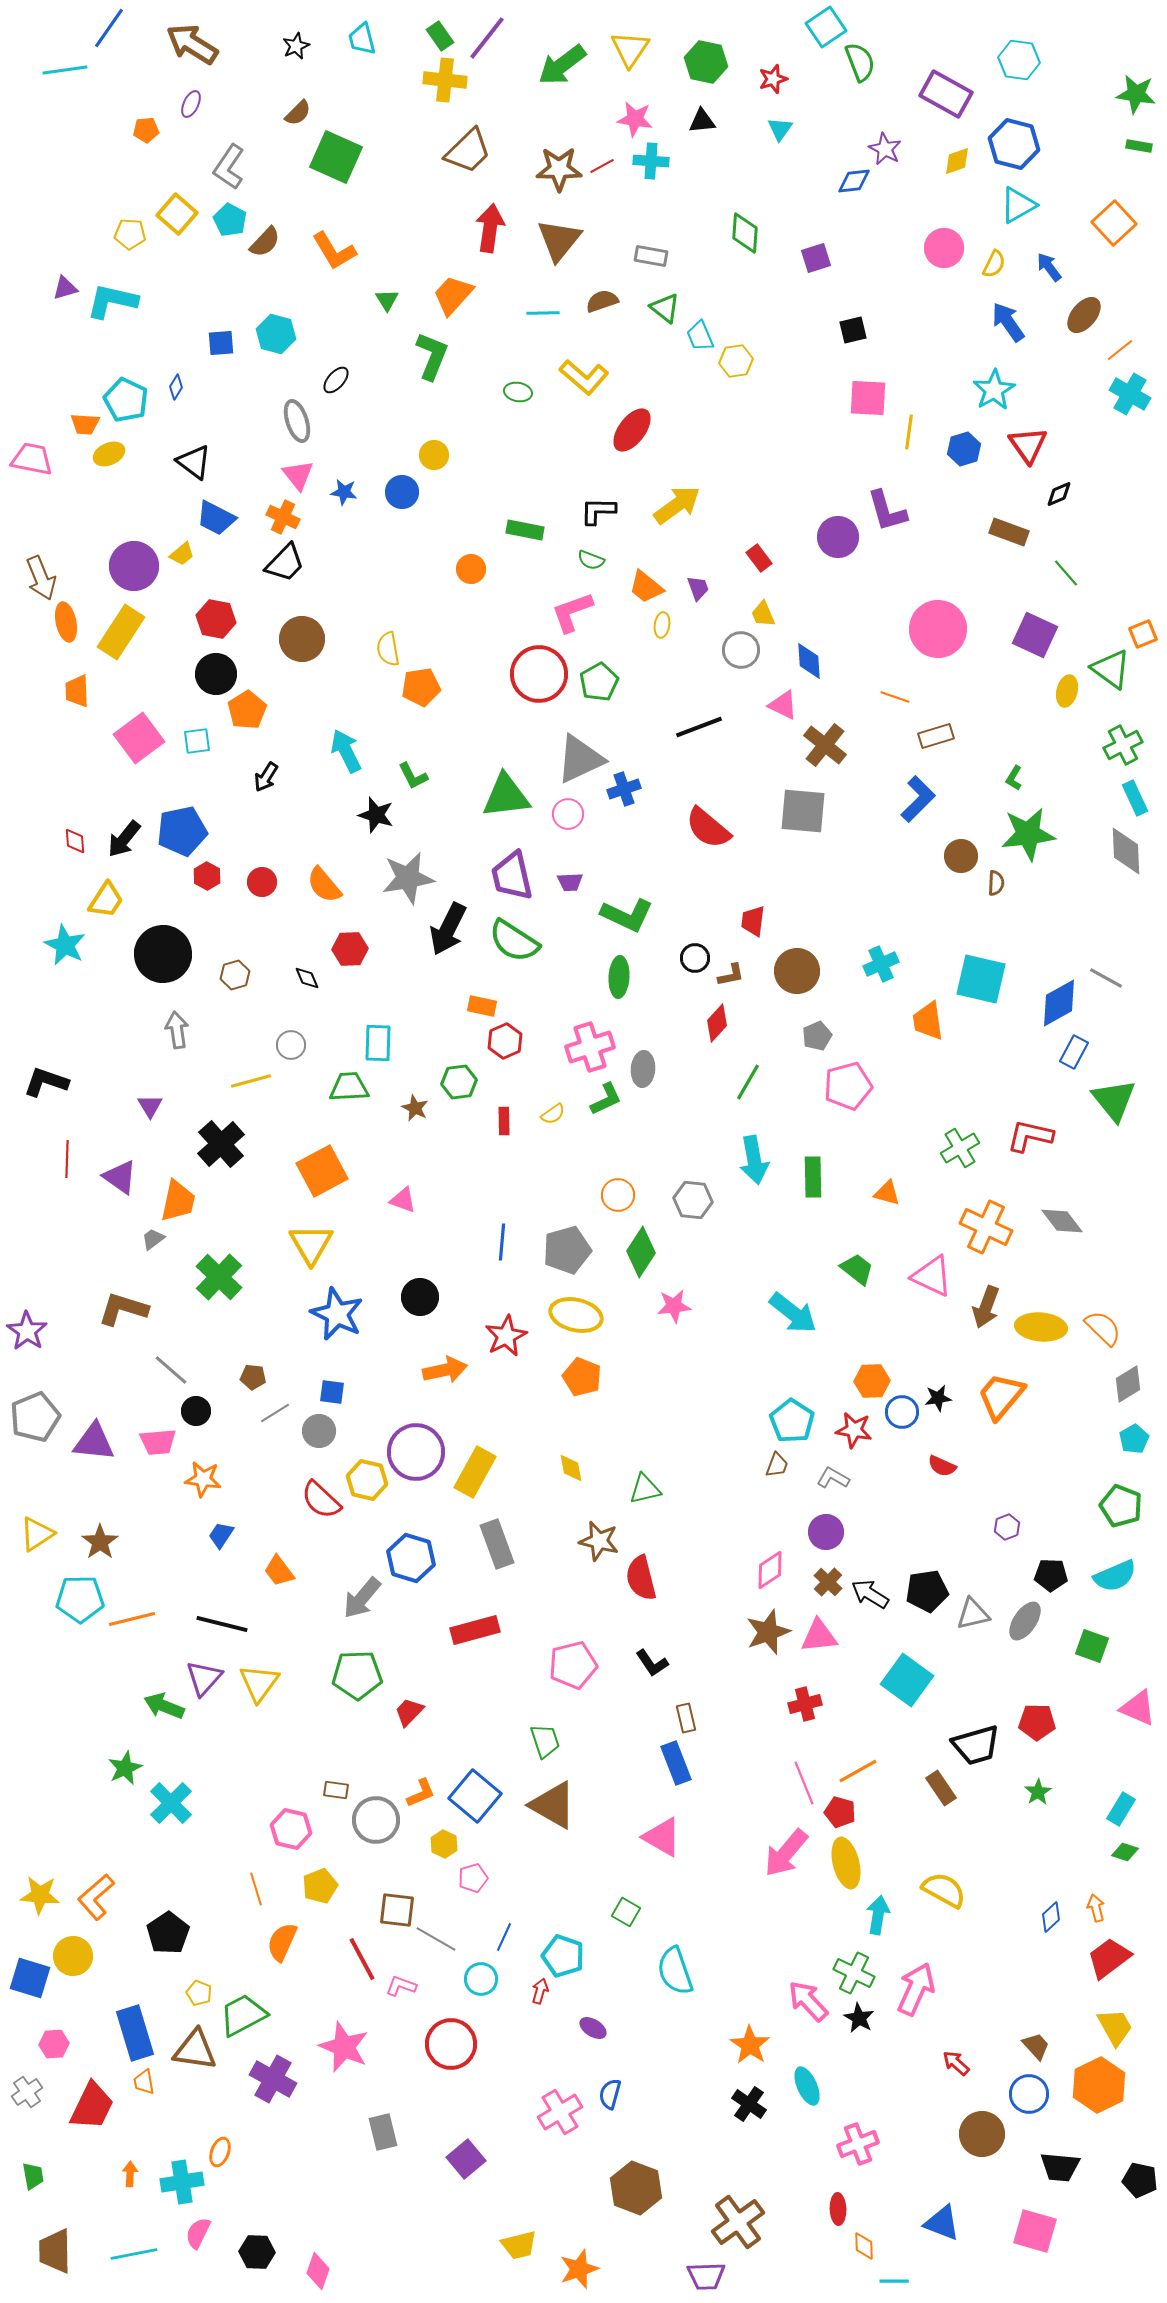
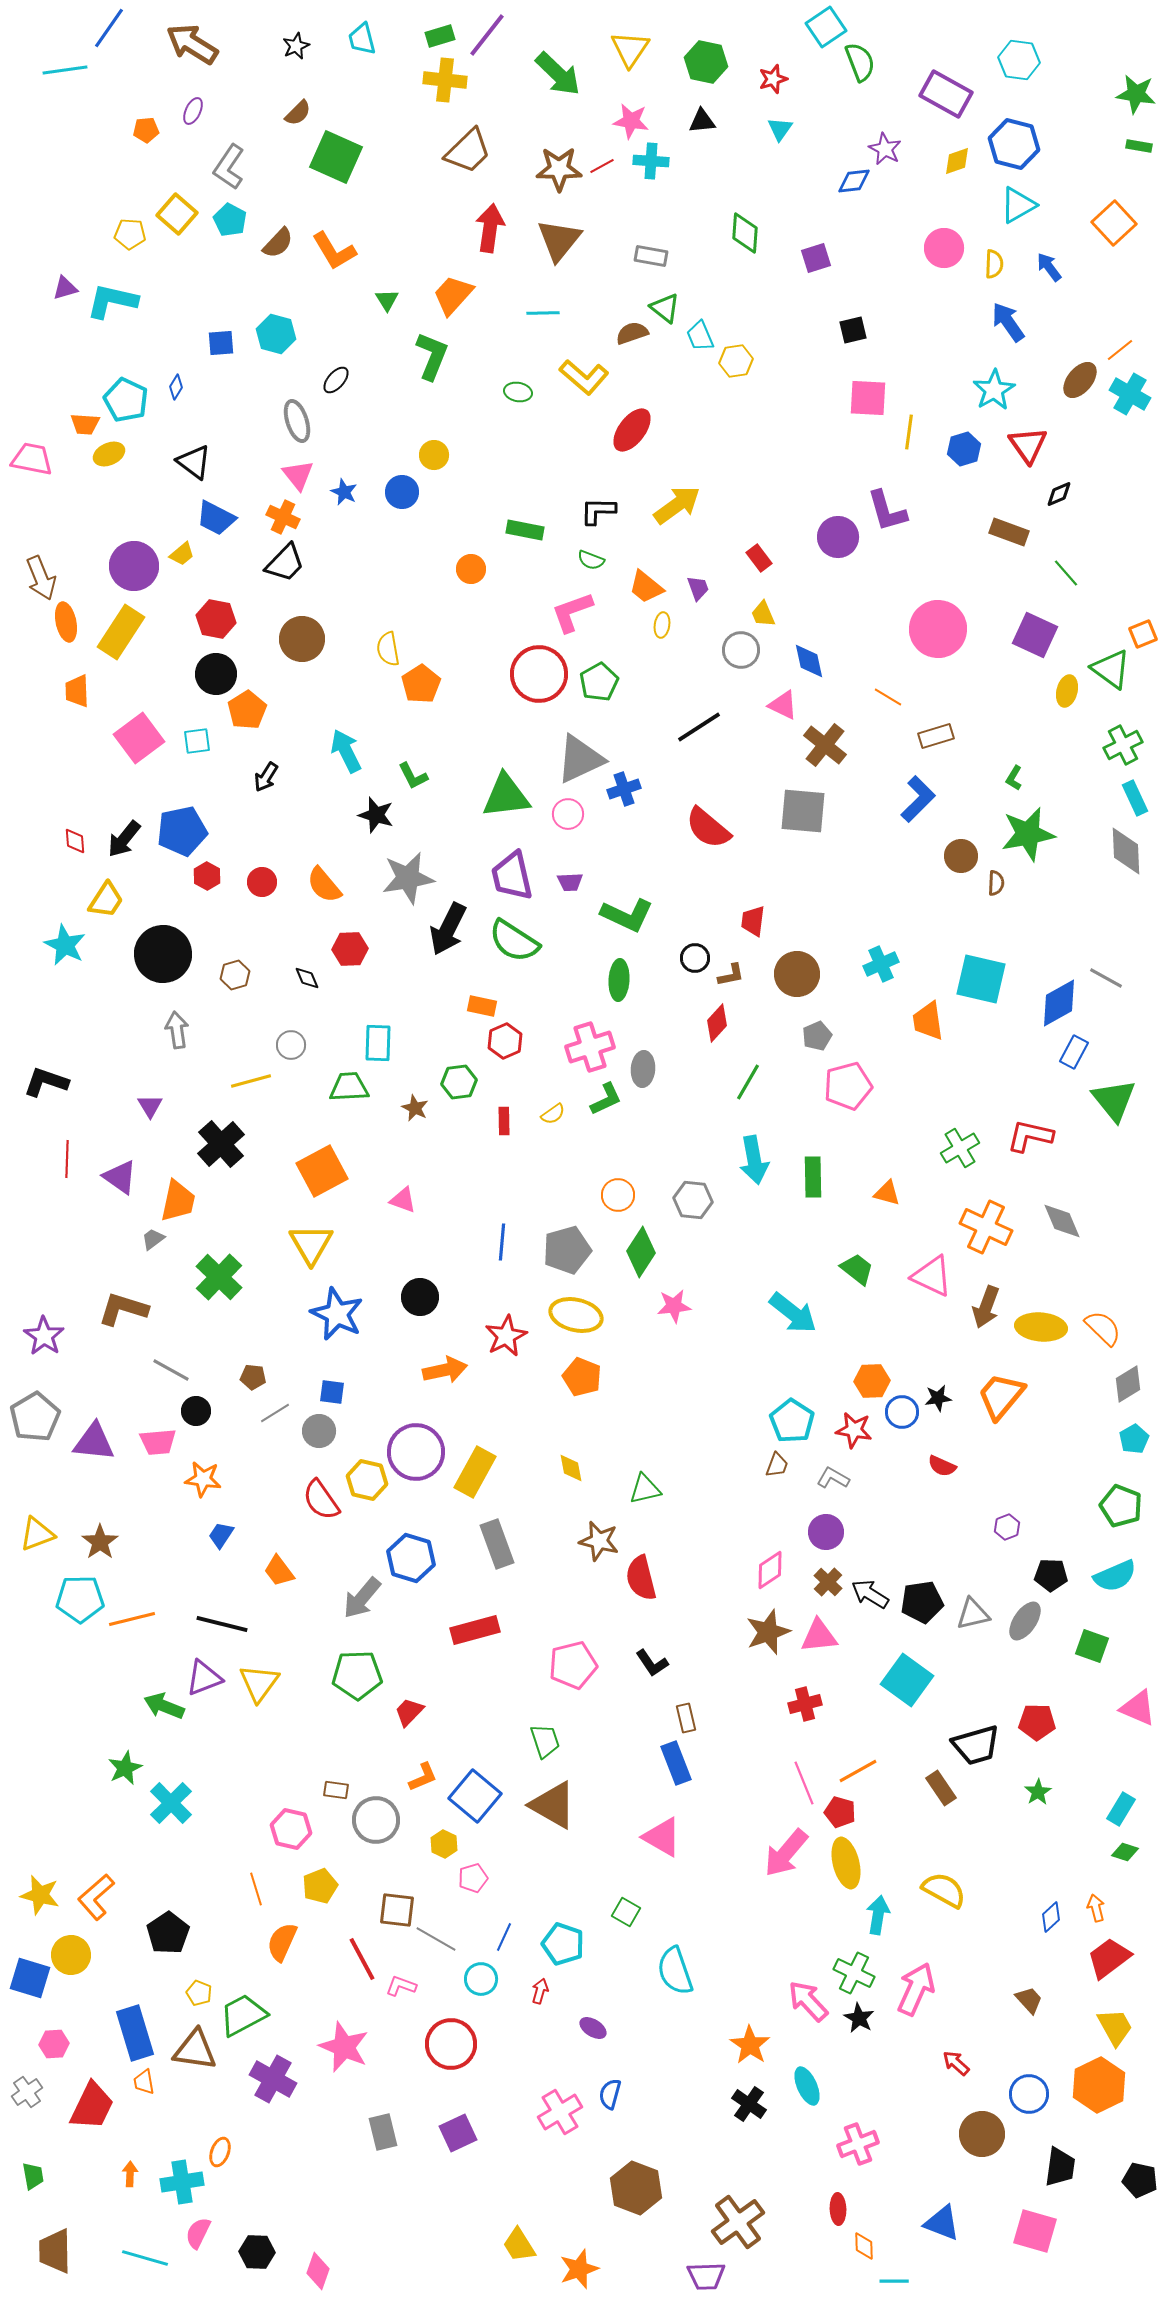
green rectangle at (440, 36): rotated 72 degrees counterclockwise
purple line at (487, 38): moved 3 px up
green arrow at (562, 65): moved 4 px left, 9 px down; rotated 99 degrees counterclockwise
purple ellipse at (191, 104): moved 2 px right, 7 px down
pink star at (635, 119): moved 4 px left, 2 px down
brown semicircle at (265, 242): moved 13 px right, 1 px down
yellow semicircle at (994, 264): rotated 24 degrees counterclockwise
brown semicircle at (602, 301): moved 30 px right, 32 px down
brown ellipse at (1084, 315): moved 4 px left, 65 px down
blue star at (344, 492): rotated 16 degrees clockwise
blue diamond at (809, 661): rotated 9 degrees counterclockwise
orange pentagon at (421, 687): moved 3 px up; rotated 24 degrees counterclockwise
orange line at (895, 697): moved 7 px left; rotated 12 degrees clockwise
black line at (699, 727): rotated 12 degrees counterclockwise
green star at (1028, 834): rotated 4 degrees counterclockwise
brown circle at (797, 971): moved 3 px down
green ellipse at (619, 977): moved 3 px down
gray diamond at (1062, 1221): rotated 15 degrees clockwise
purple star at (27, 1331): moved 17 px right, 5 px down
gray line at (171, 1370): rotated 12 degrees counterclockwise
gray pentagon at (35, 1417): rotated 9 degrees counterclockwise
red semicircle at (321, 1500): rotated 12 degrees clockwise
yellow triangle at (37, 1534): rotated 12 degrees clockwise
black pentagon at (927, 1591): moved 5 px left, 11 px down
purple triangle at (204, 1678): rotated 27 degrees clockwise
orange L-shape at (421, 1793): moved 2 px right, 16 px up
yellow star at (40, 1895): rotated 9 degrees clockwise
yellow circle at (73, 1956): moved 2 px left, 1 px up
cyan pentagon at (563, 1956): moved 12 px up
brown trapezoid at (1036, 2046): moved 7 px left, 46 px up
purple square at (466, 2159): moved 8 px left, 26 px up; rotated 15 degrees clockwise
black trapezoid at (1060, 2167): rotated 87 degrees counterclockwise
yellow trapezoid at (519, 2245): rotated 72 degrees clockwise
cyan line at (134, 2254): moved 11 px right, 4 px down; rotated 27 degrees clockwise
